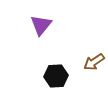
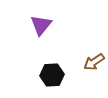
black hexagon: moved 4 px left, 1 px up
